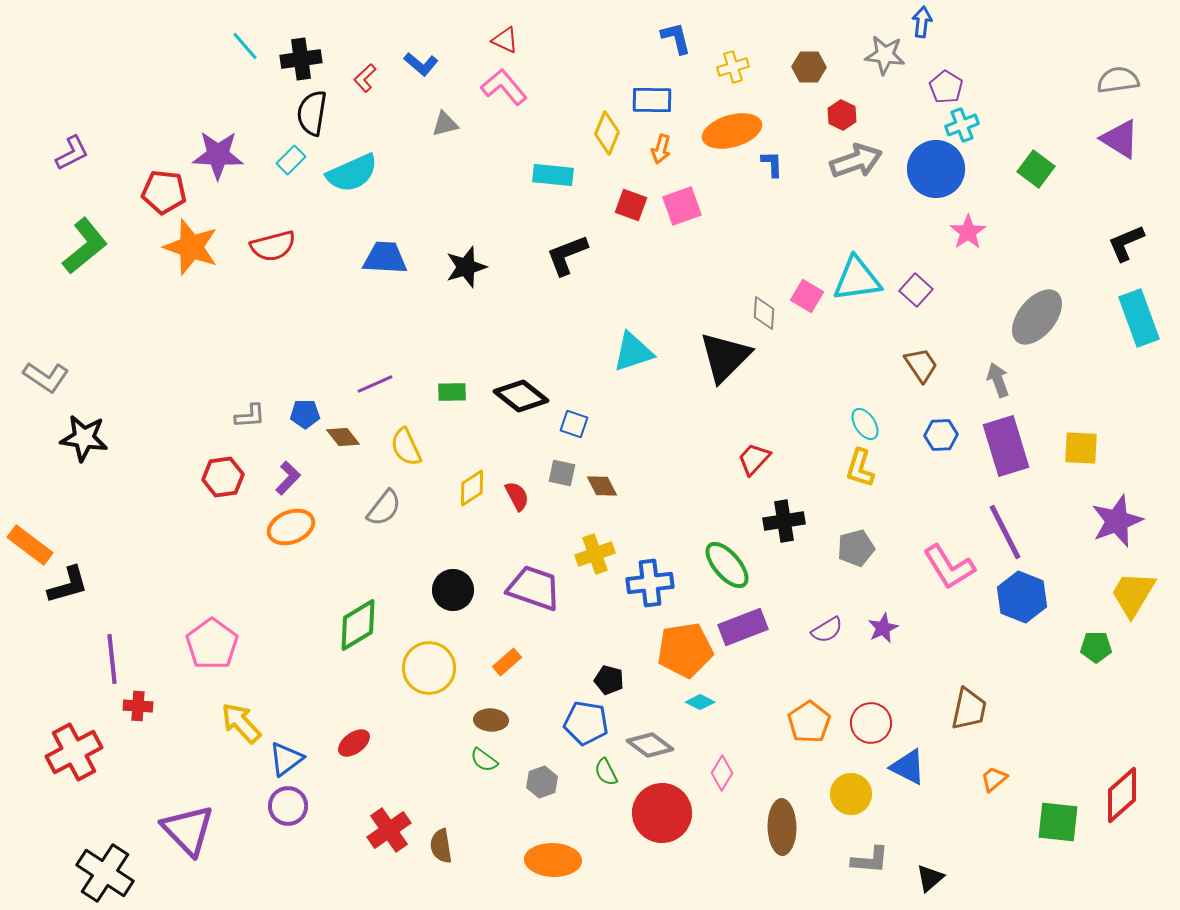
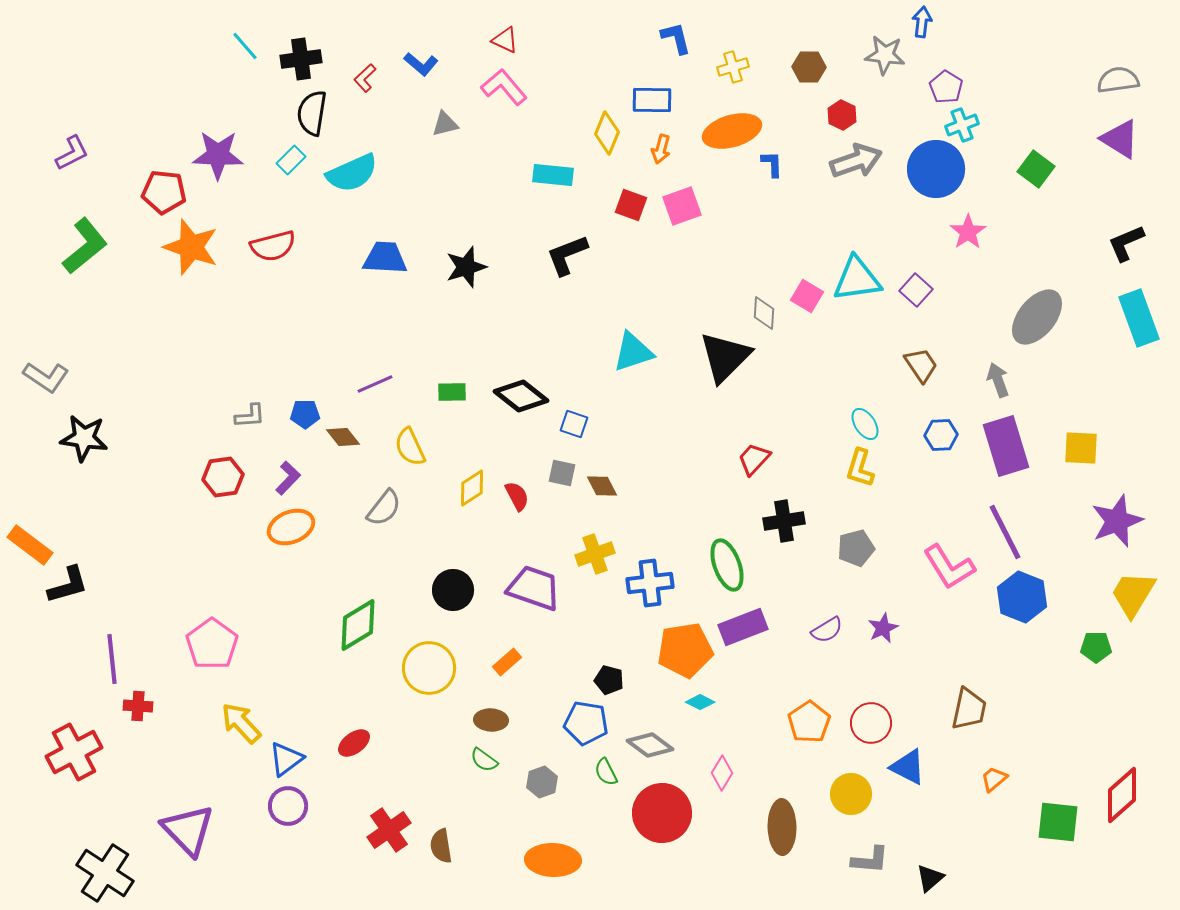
yellow semicircle at (406, 447): moved 4 px right
green ellipse at (727, 565): rotated 21 degrees clockwise
